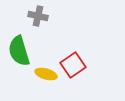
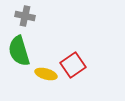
gray cross: moved 13 px left
